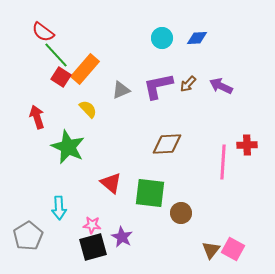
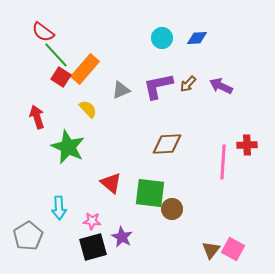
brown circle: moved 9 px left, 4 px up
pink star: moved 4 px up
